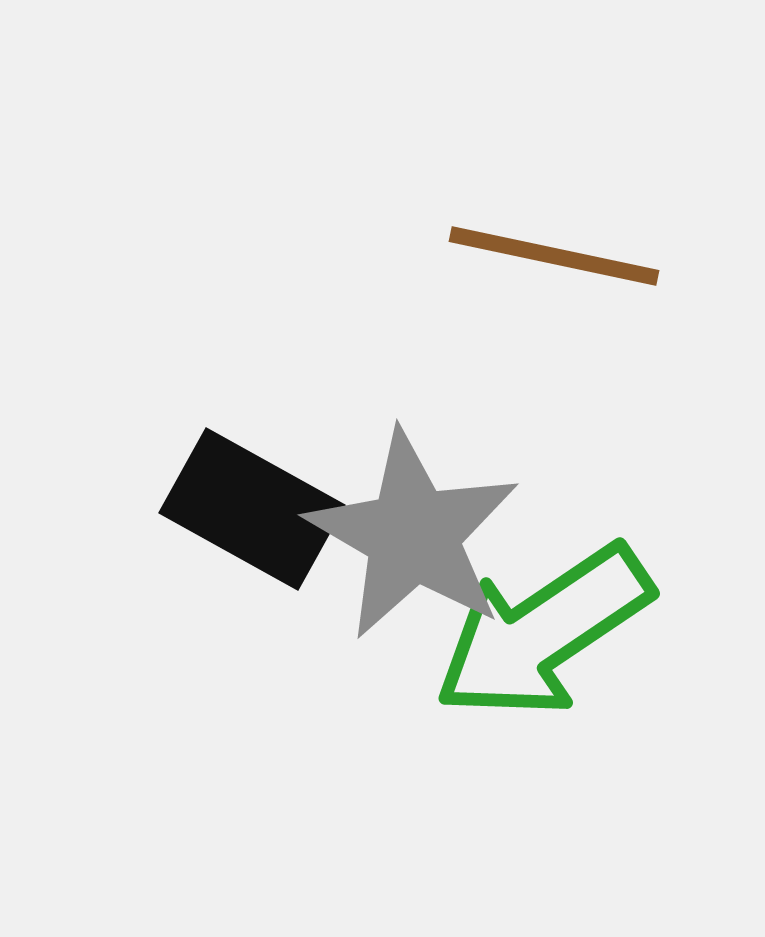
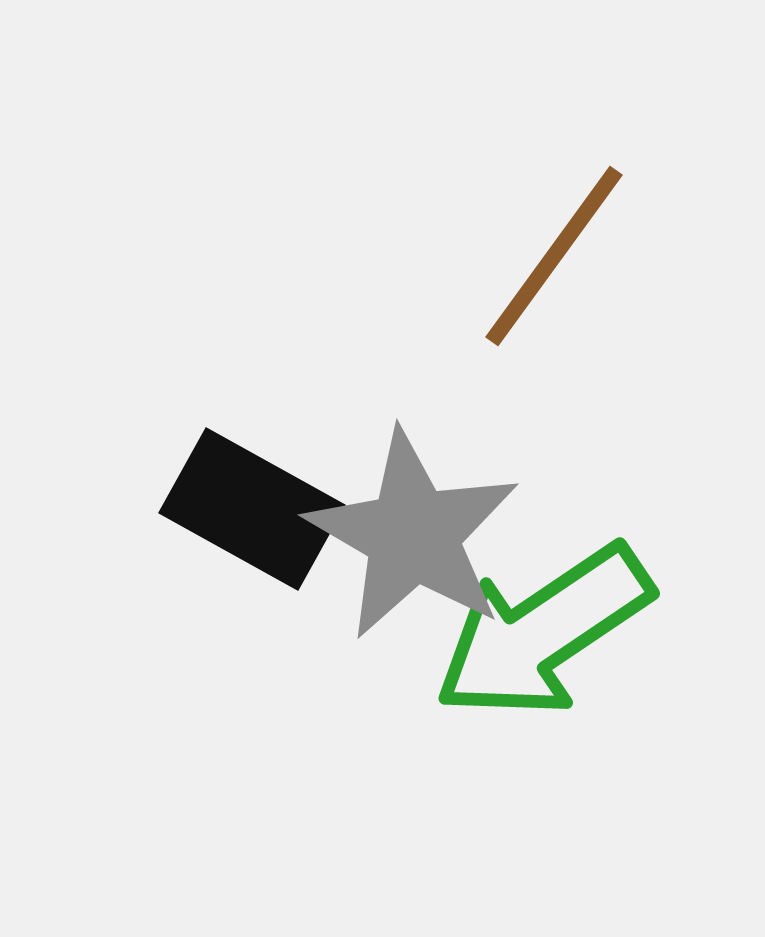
brown line: rotated 66 degrees counterclockwise
